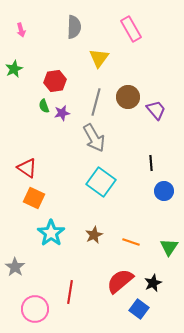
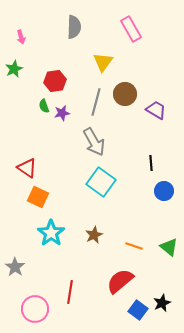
pink arrow: moved 7 px down
yellow triangle: moved 4 px right, 4 px down
brown circle: moved 3 px left, 3 px up
purple trapezoid: rotated 20 degrees counterclockwise
gray arrow: moved 4 px down
orange square: moved 4 px right, 1 px up
orange line: moved 3 px right, 4 px down
green triangle: rotated 24 degrees counterclockwise
black star: moved 9 px right, 20 px down
blue square: moved 1 px left, 1 px down
